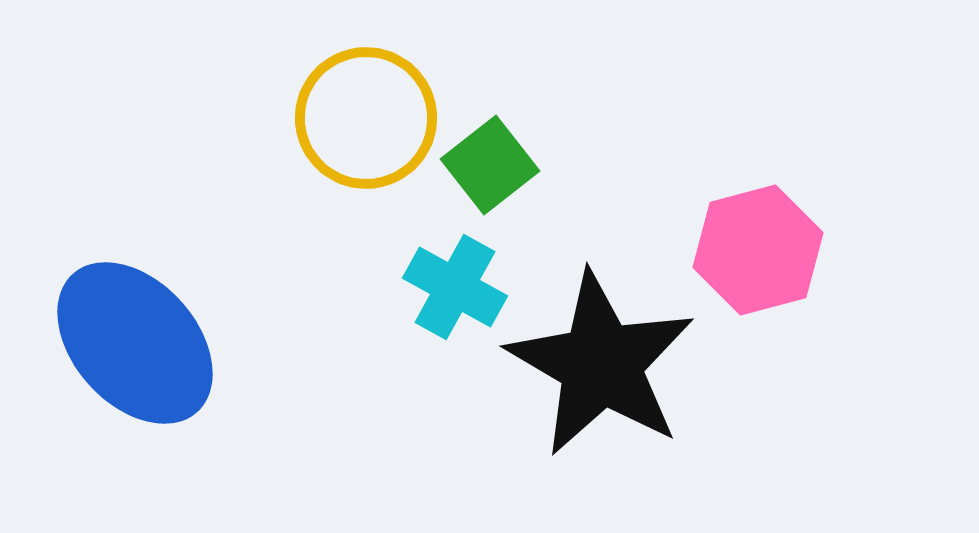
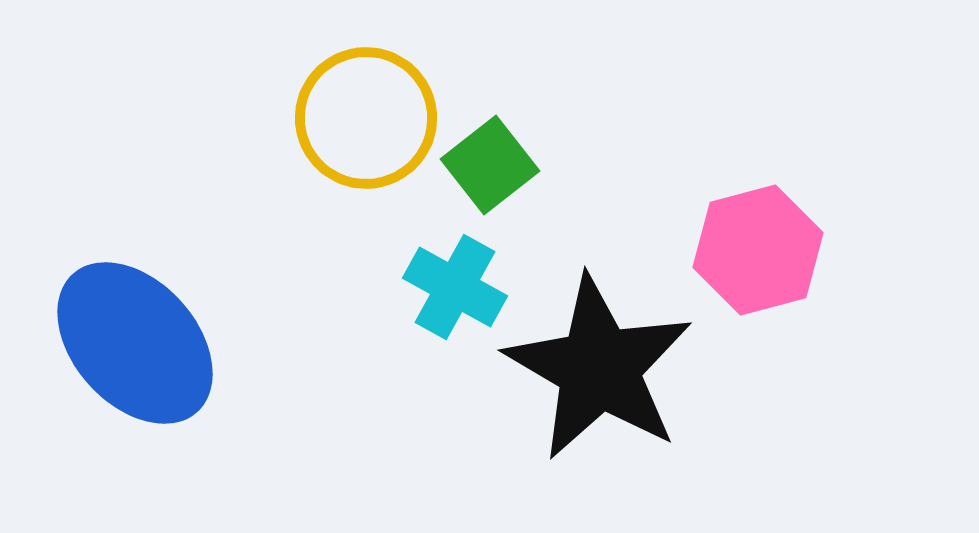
black star: moved 2 px left, 4 px down
